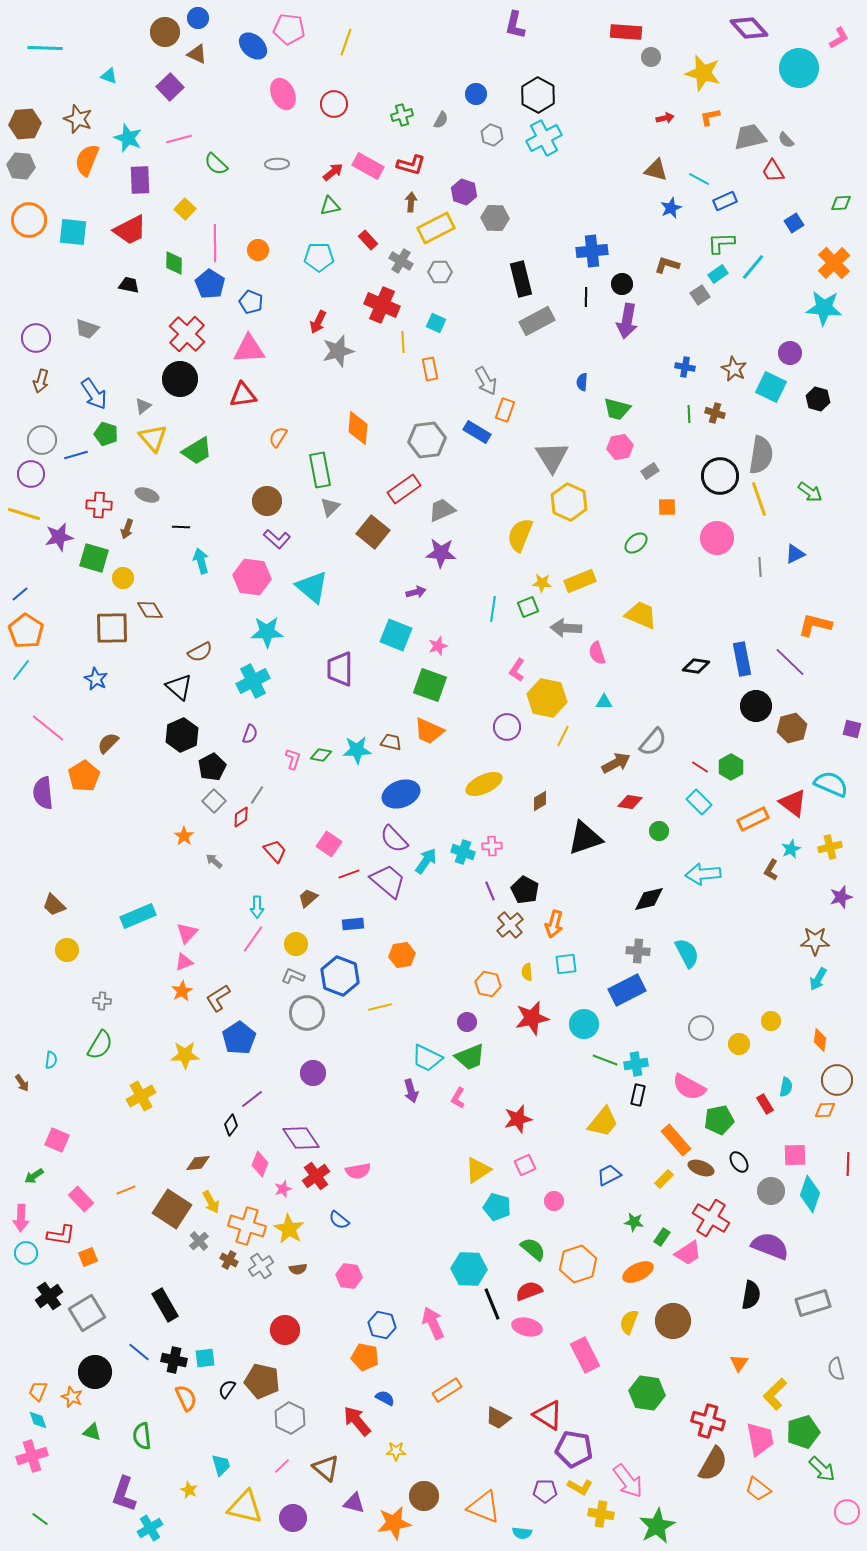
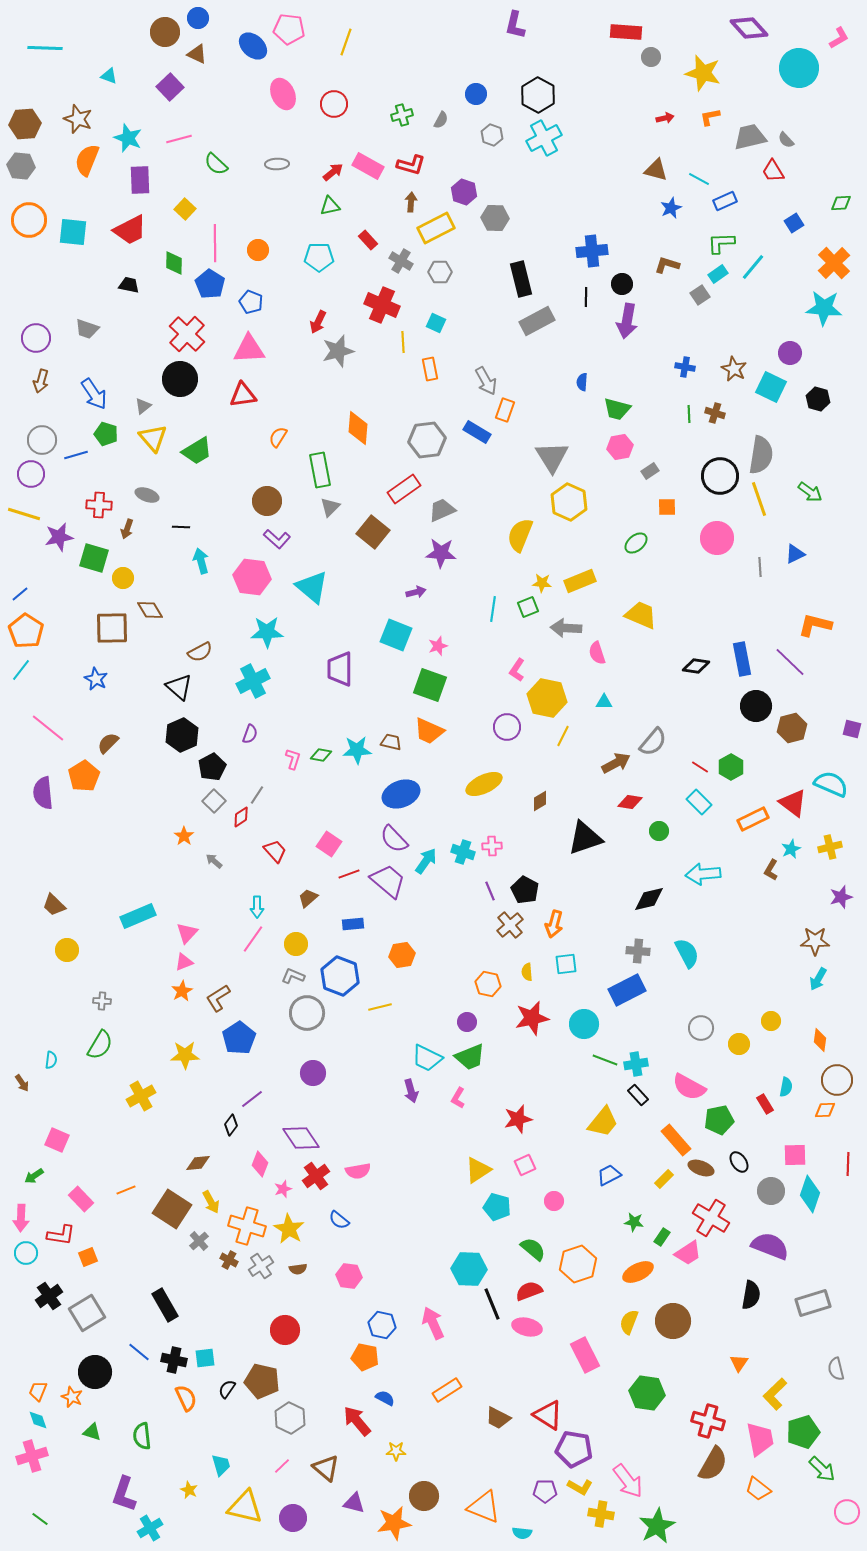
black rectangle at (638, 1095): rotated 55 degrees counterclockwise
